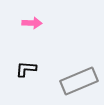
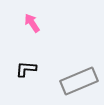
pink arrow: rotated 126 degrees counterclockwise
